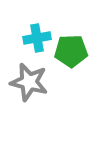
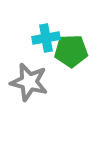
cyan cross: moved 9 px right
